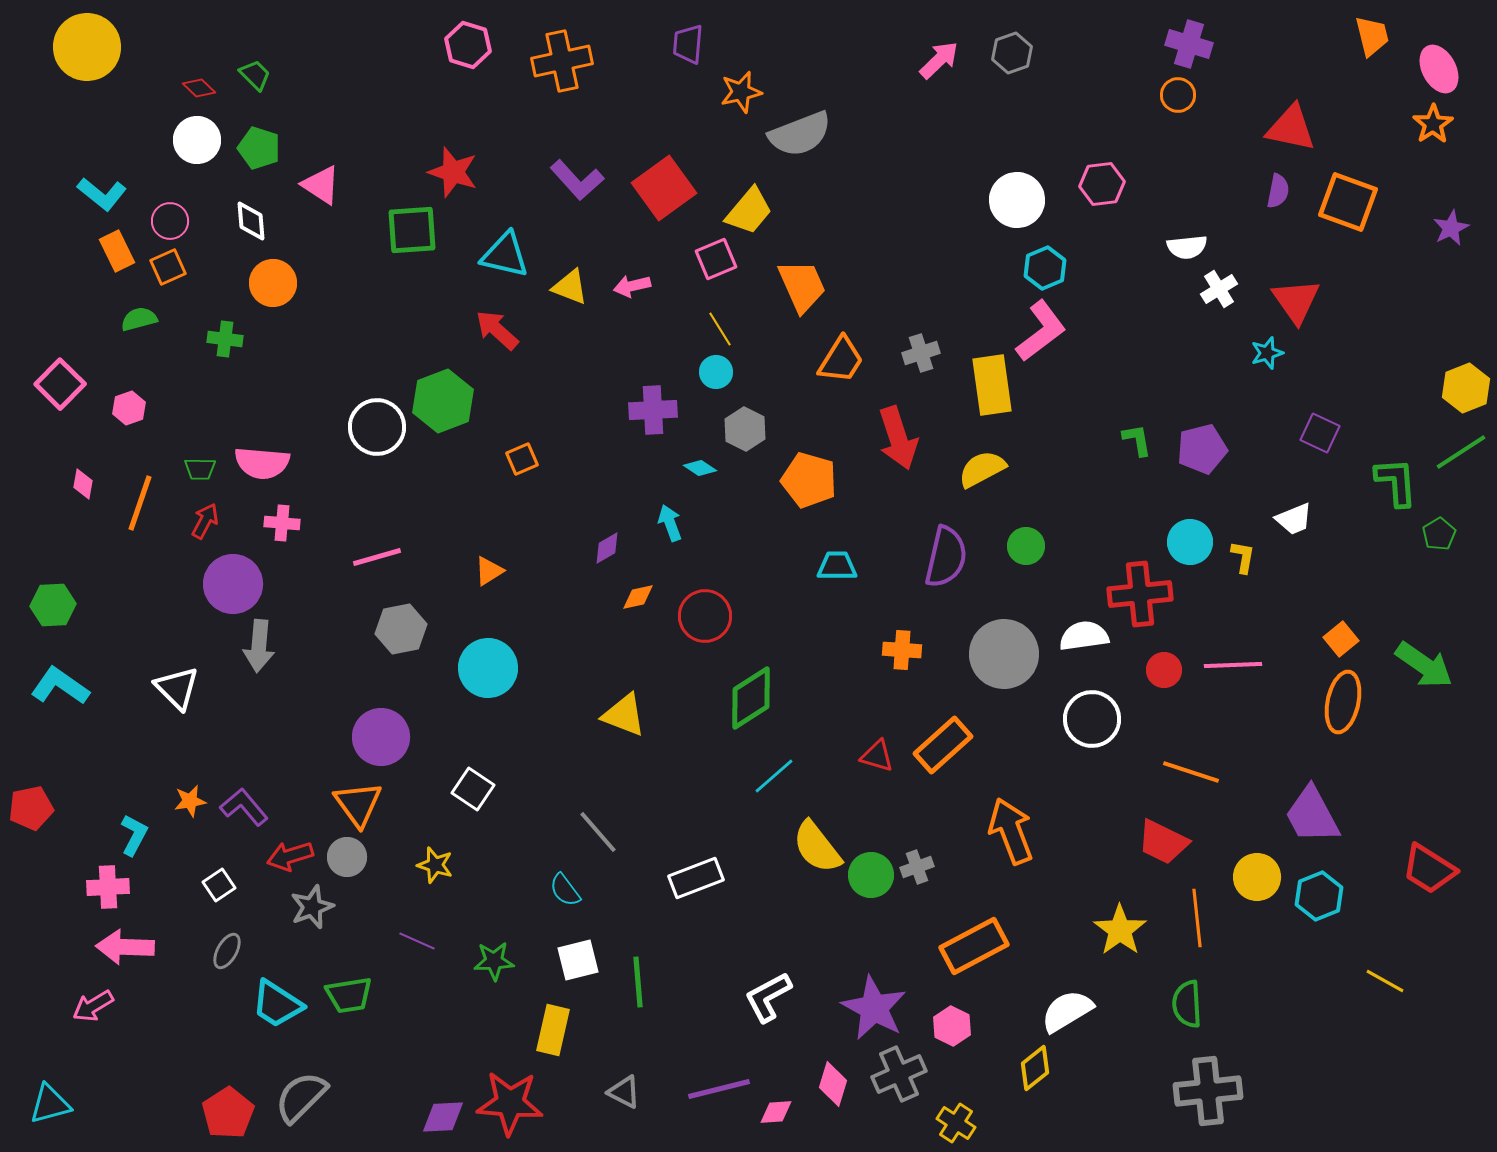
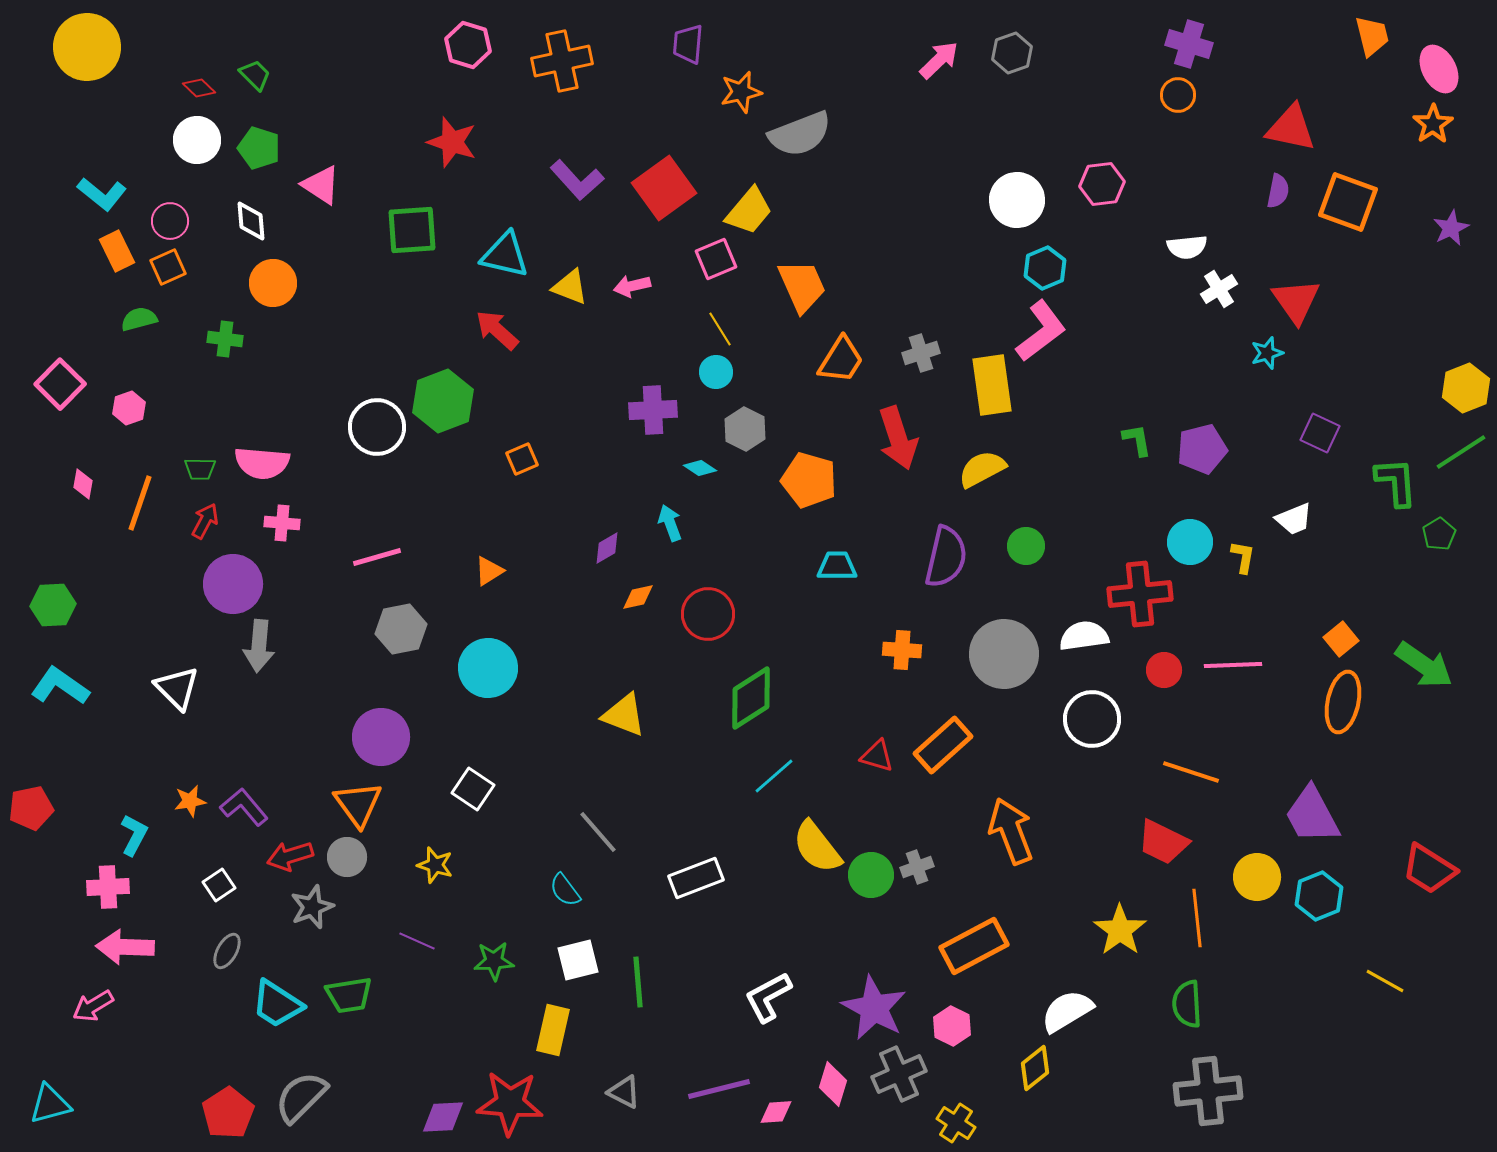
red star at (453, 172): moved 1 px left, 30 px up
red circle at (705, 616): moved 3 px right, 2 px up
